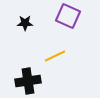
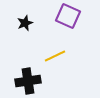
black star: rotated 21 degrees counterclockwise
